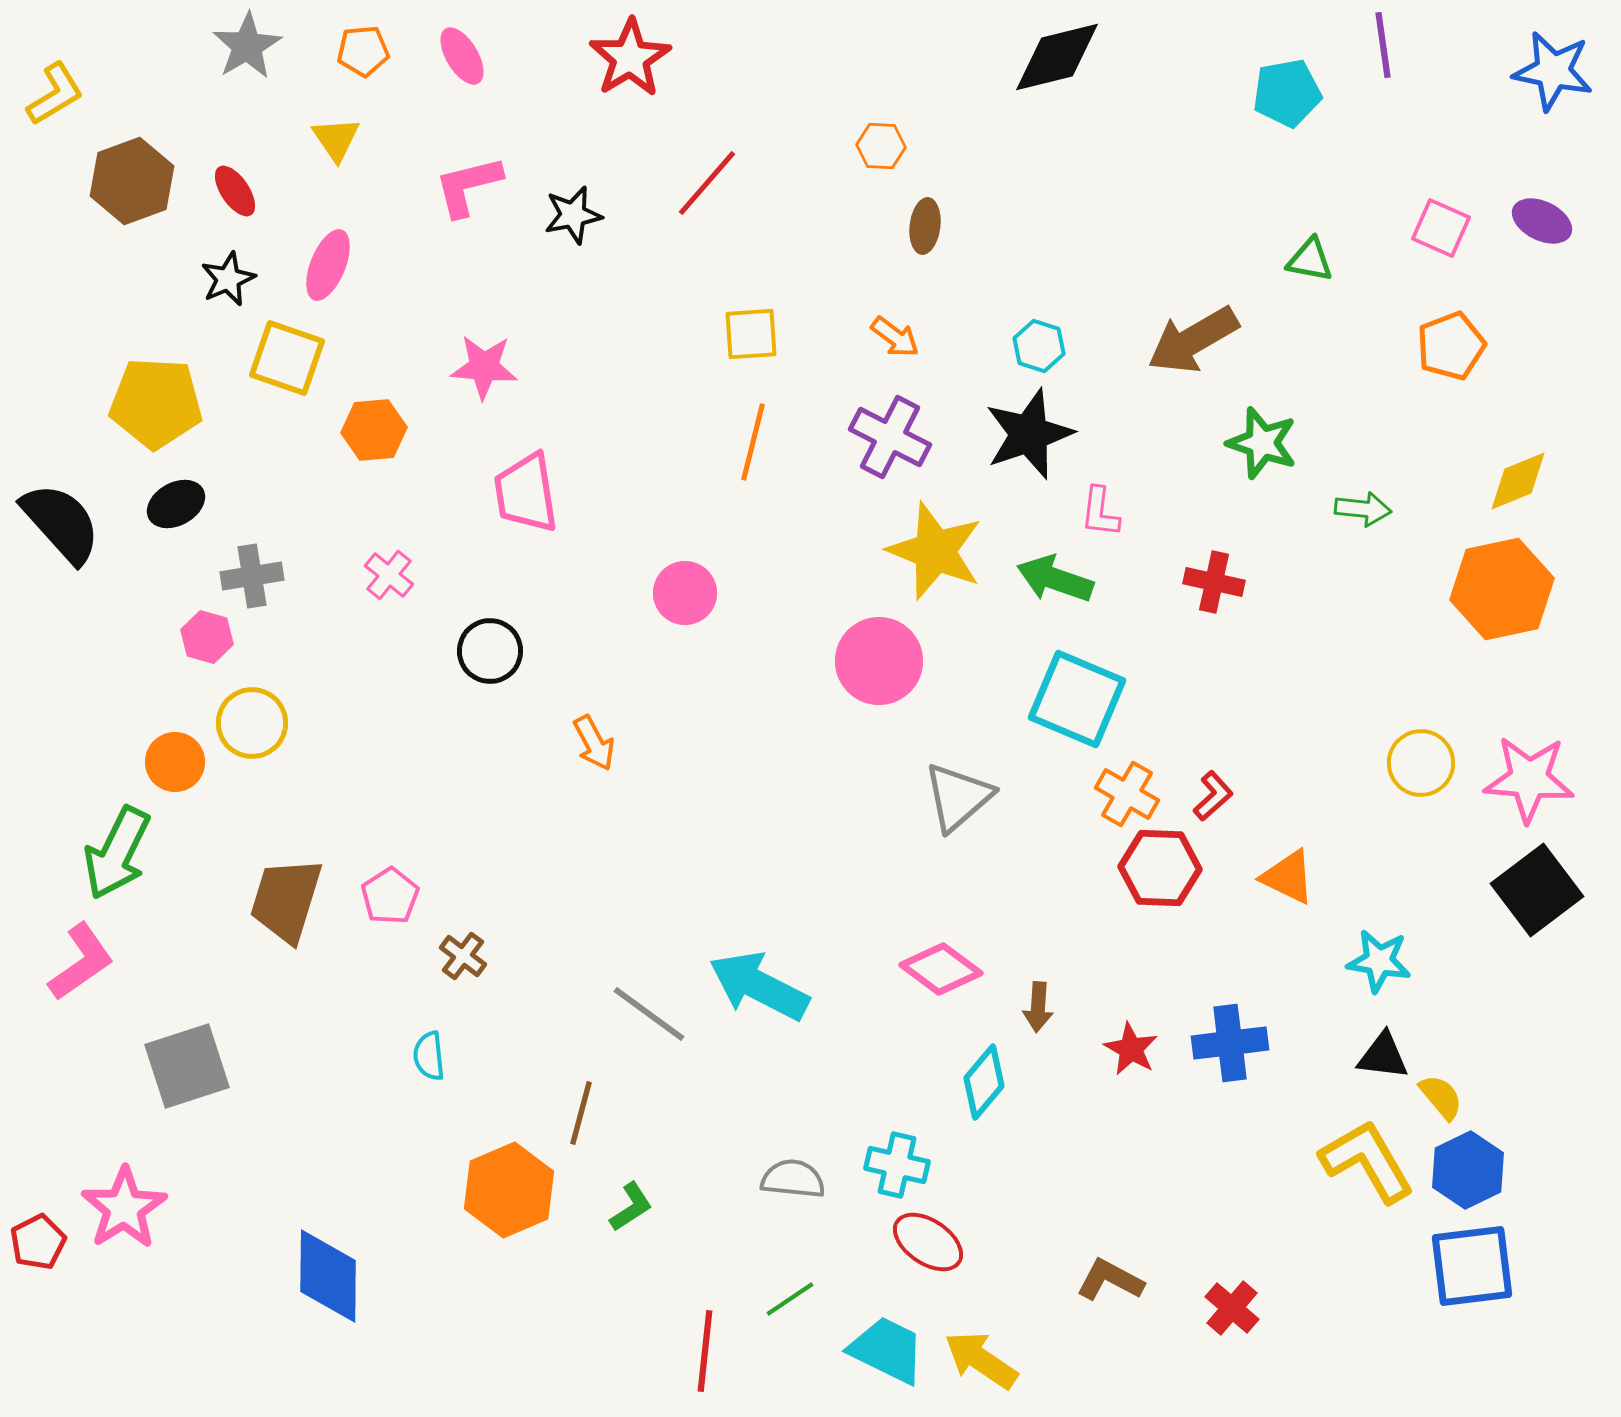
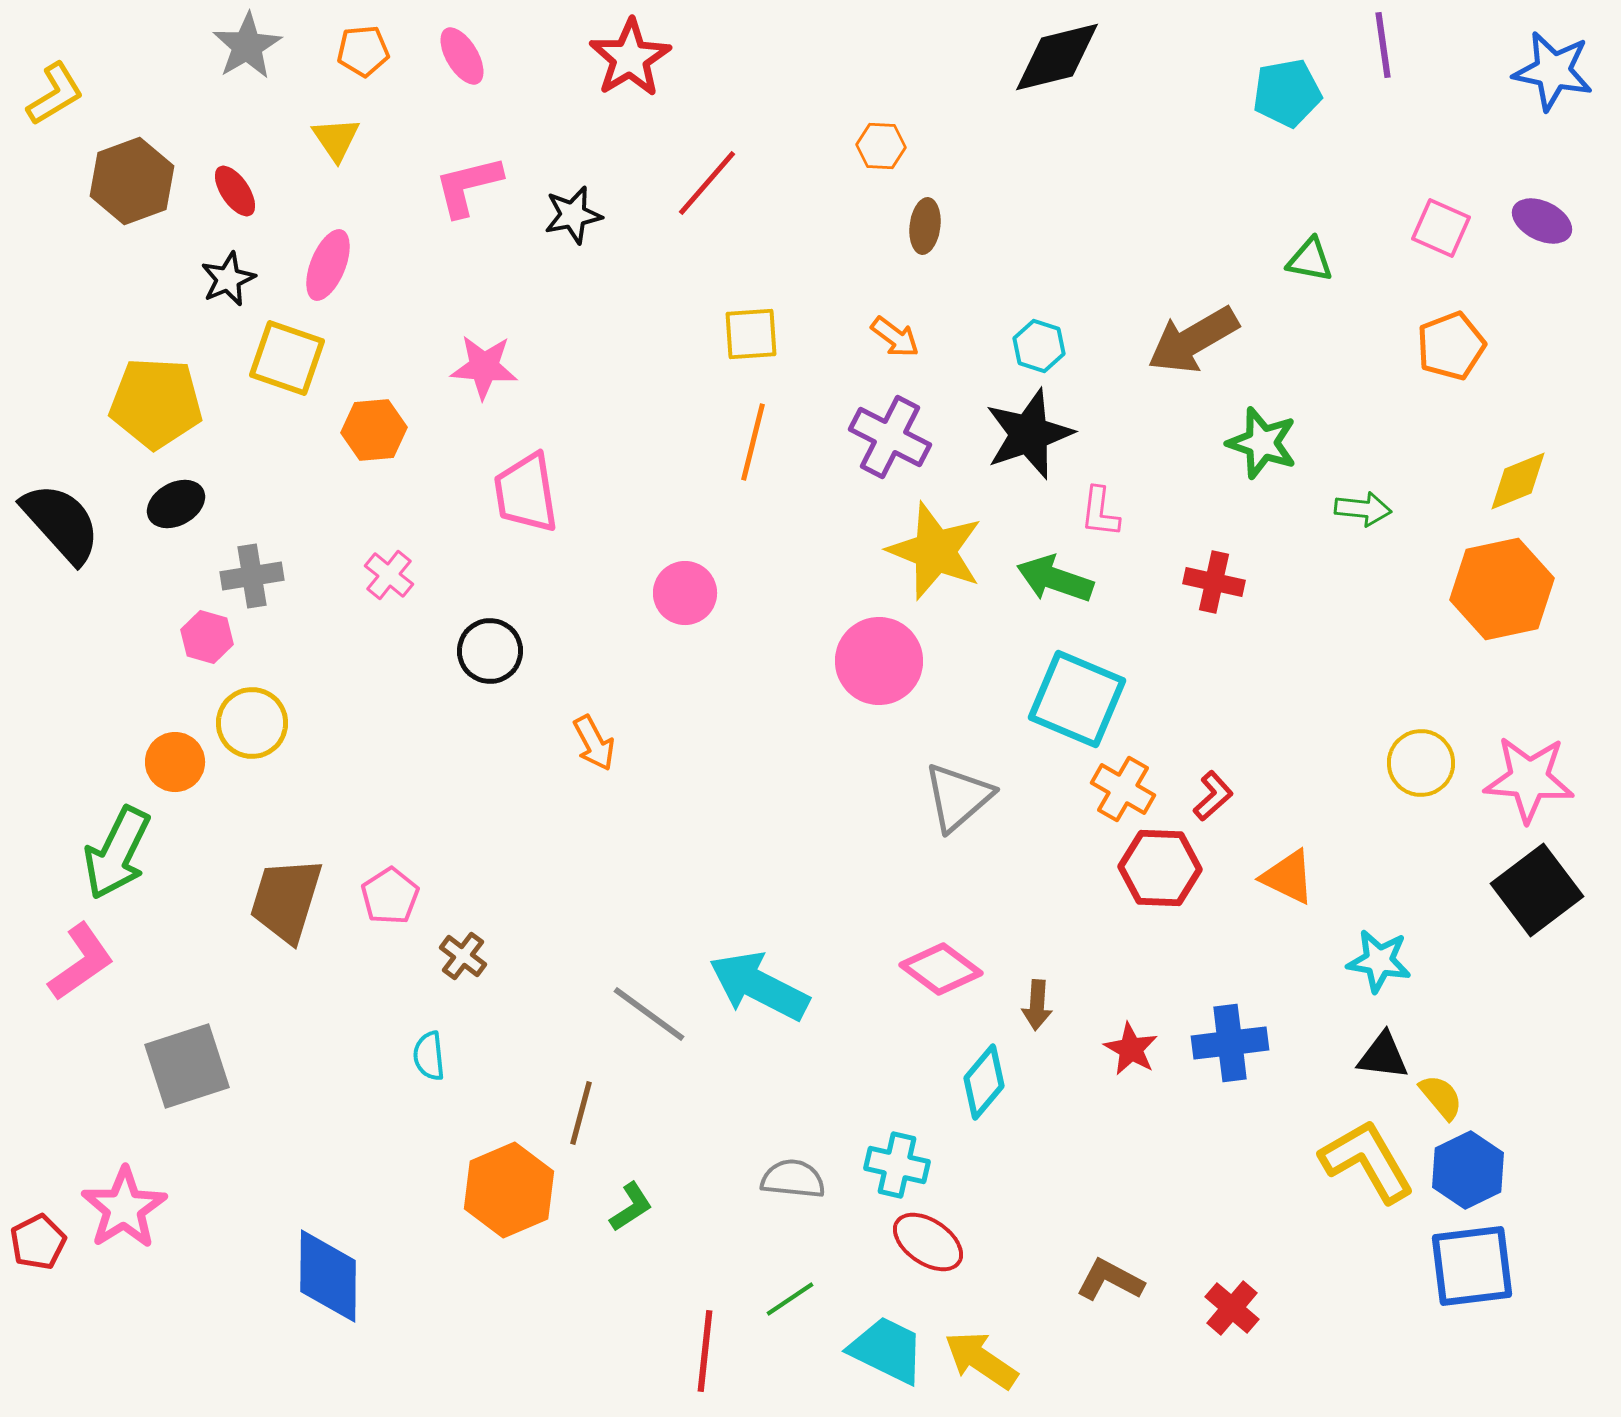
orange cross at (1127, 794): moved 4 px left, 5 px up
brown arrow at (1038, 1007): moved 1 px left, 2 px up
